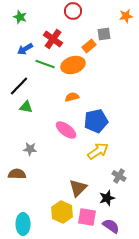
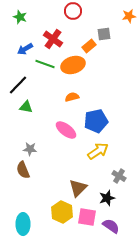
orange star: moved 3 px right
black line: moved 1 px left, 1 px up
brown semicircle: moved 6 px right, 4 px up; rotated 114 degrees counterclockwise
